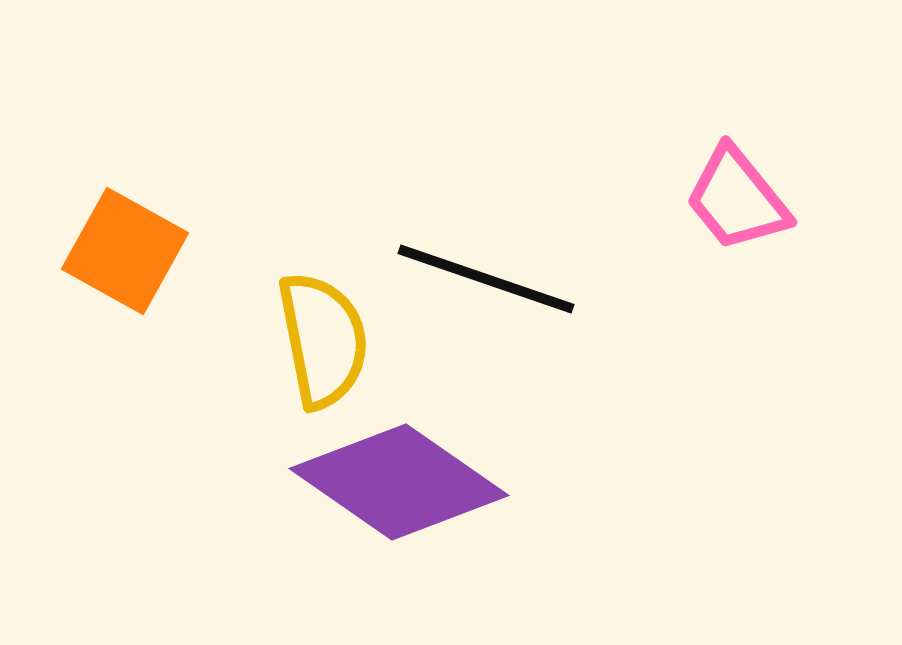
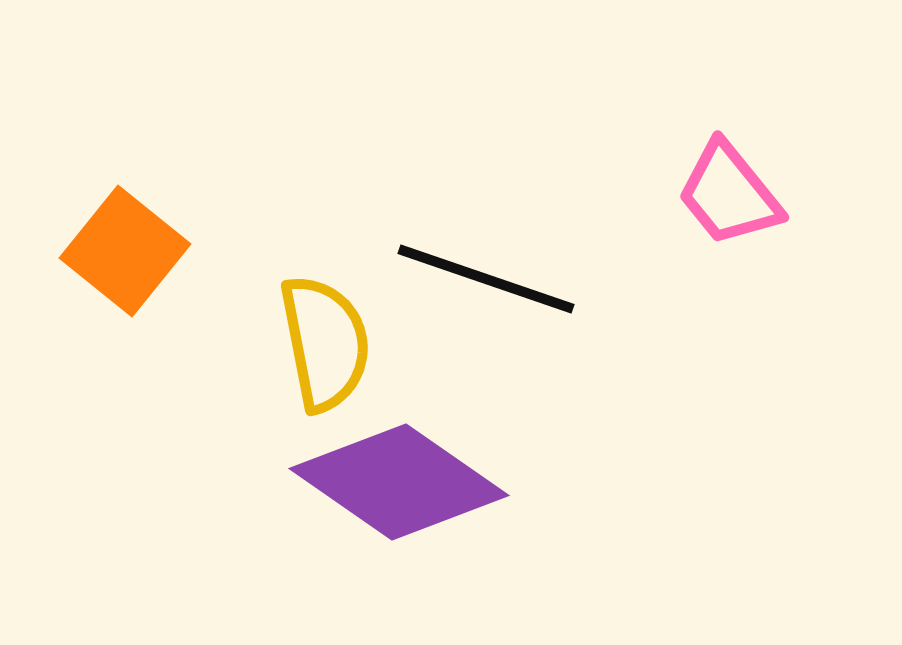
pink trapezoid: moved 8 px left, 5 px up
orange square: rotated 10 degrees clockwise
yellow semicircle: moved 2 px right, 3 px down
